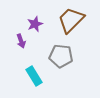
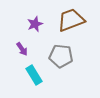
brown trapezoid: rotated 24 degrees clockwise
purple arrow: moved 1 px right, 8 px down; rotated 16 degrees counterclockwise
cyan rectangle: moved 1 px up
